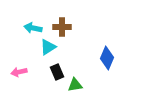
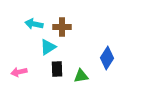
cyan arrow: moved 1 px right, 4 px up
blue diamond: rotated 10 degrees clockwise
black rectangle: moved 3 px up; rotated 21 degrees clockwise
green triangle: moved 6 px right, 9 px up
